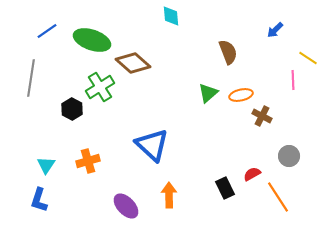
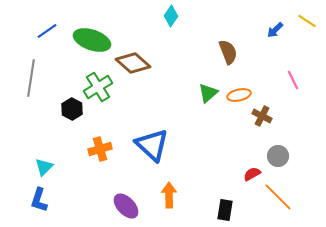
cyan diamond: rotated 40 degrees clockwise
yellow line: moved 1 px left, 37 px up
pink line: rotated 24 degrees counterclockwise
green cross: moved 2 px left
orange ellipse: moved 2 px left
gray circle: moved 11 px left
orange cross: moved 12 px right, 12 px up
cyan triangle: moved 2 px left, 2 px down; rotated 12 degrees clockwise
black rectangle: moved 22 px down; rotated 35 degrees clockwise
orange line: rotated 12 degrees counterclockwise
